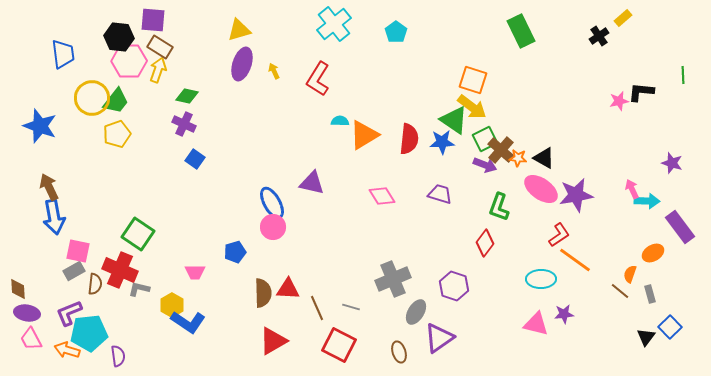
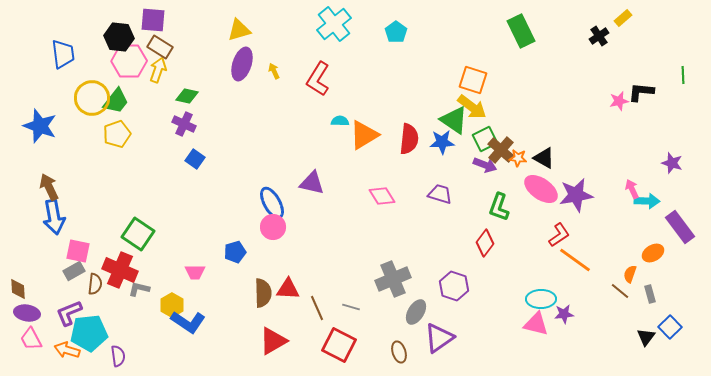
cyan ellipse at (541, 279): moved 20 px down
